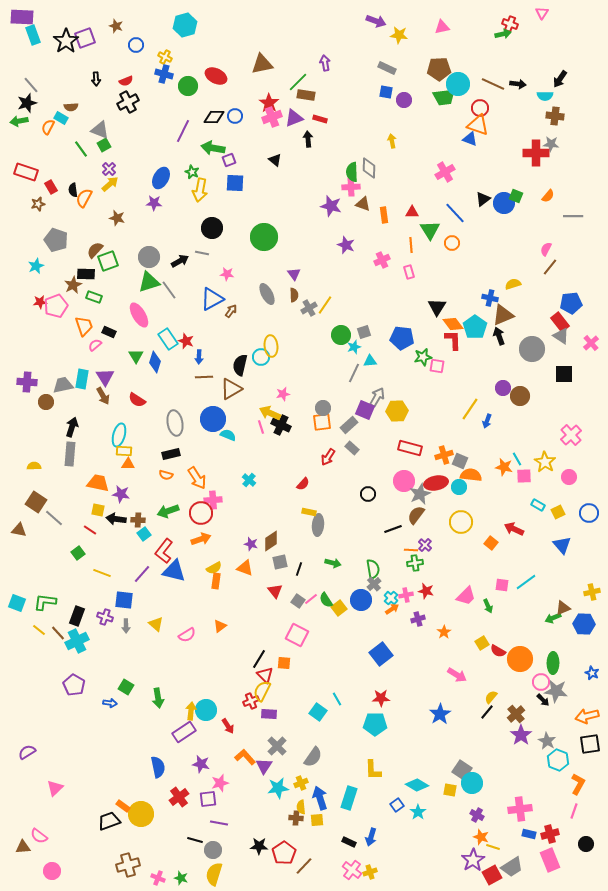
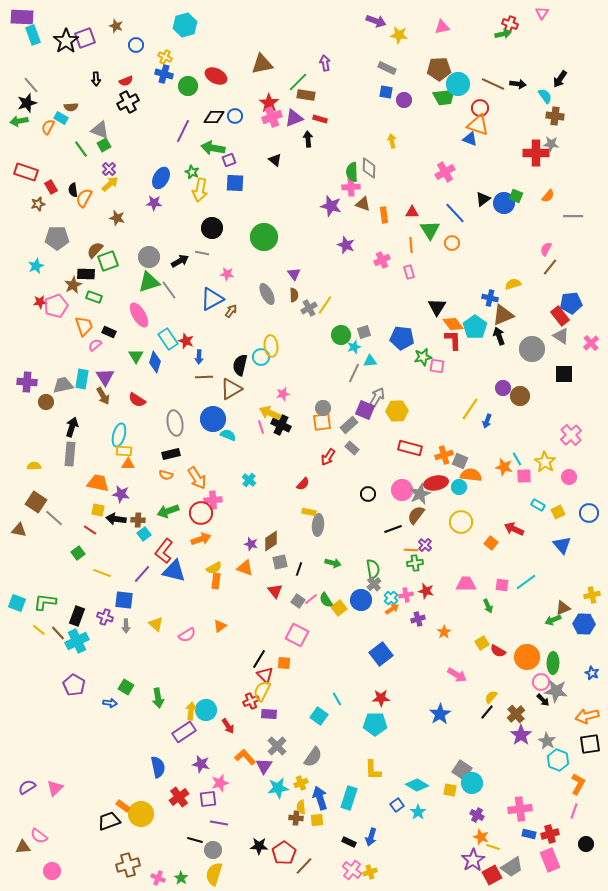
cyan semicircle at (545, 96): rotated 126 degrees counterclockwise
gray pentagon at (56, 240): moved 1 px right, 2 px up; rotated 20 degrees counterclockwise
red rectangle at (560, 322): moved 6 px up
pink circle at (404, 481): moved 2 px left, 9 px down
yellow cross at (592, 592): moved 3 px down
pink trapezoid at (466, 596): moved 12 px up; rotated 135 degrees counterclockwise
green arrow at (553, 618): moved 2 px down
orange circle at (520, 659): moved 7 px right, 2 px up
cyan square at (318, 712): moved 1 px right, 4 px down
purple semicircle at (27, 752): moved 35 px down
green star at (181, 878): rotated 16 degrees clockwise
